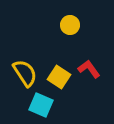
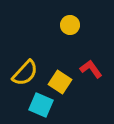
red L-shape: moved 2 px right
yellow semicircle: rotated 76 degrees clockwise
yellow square: moved 1 px right, 5 px down
